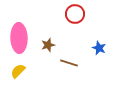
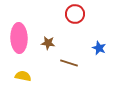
brown star: moved 2 px up; rotated 24 degrees clockwise
yellow semicircle: moved 5 px right, 5 px down; rotated 56 degrees clockwise
